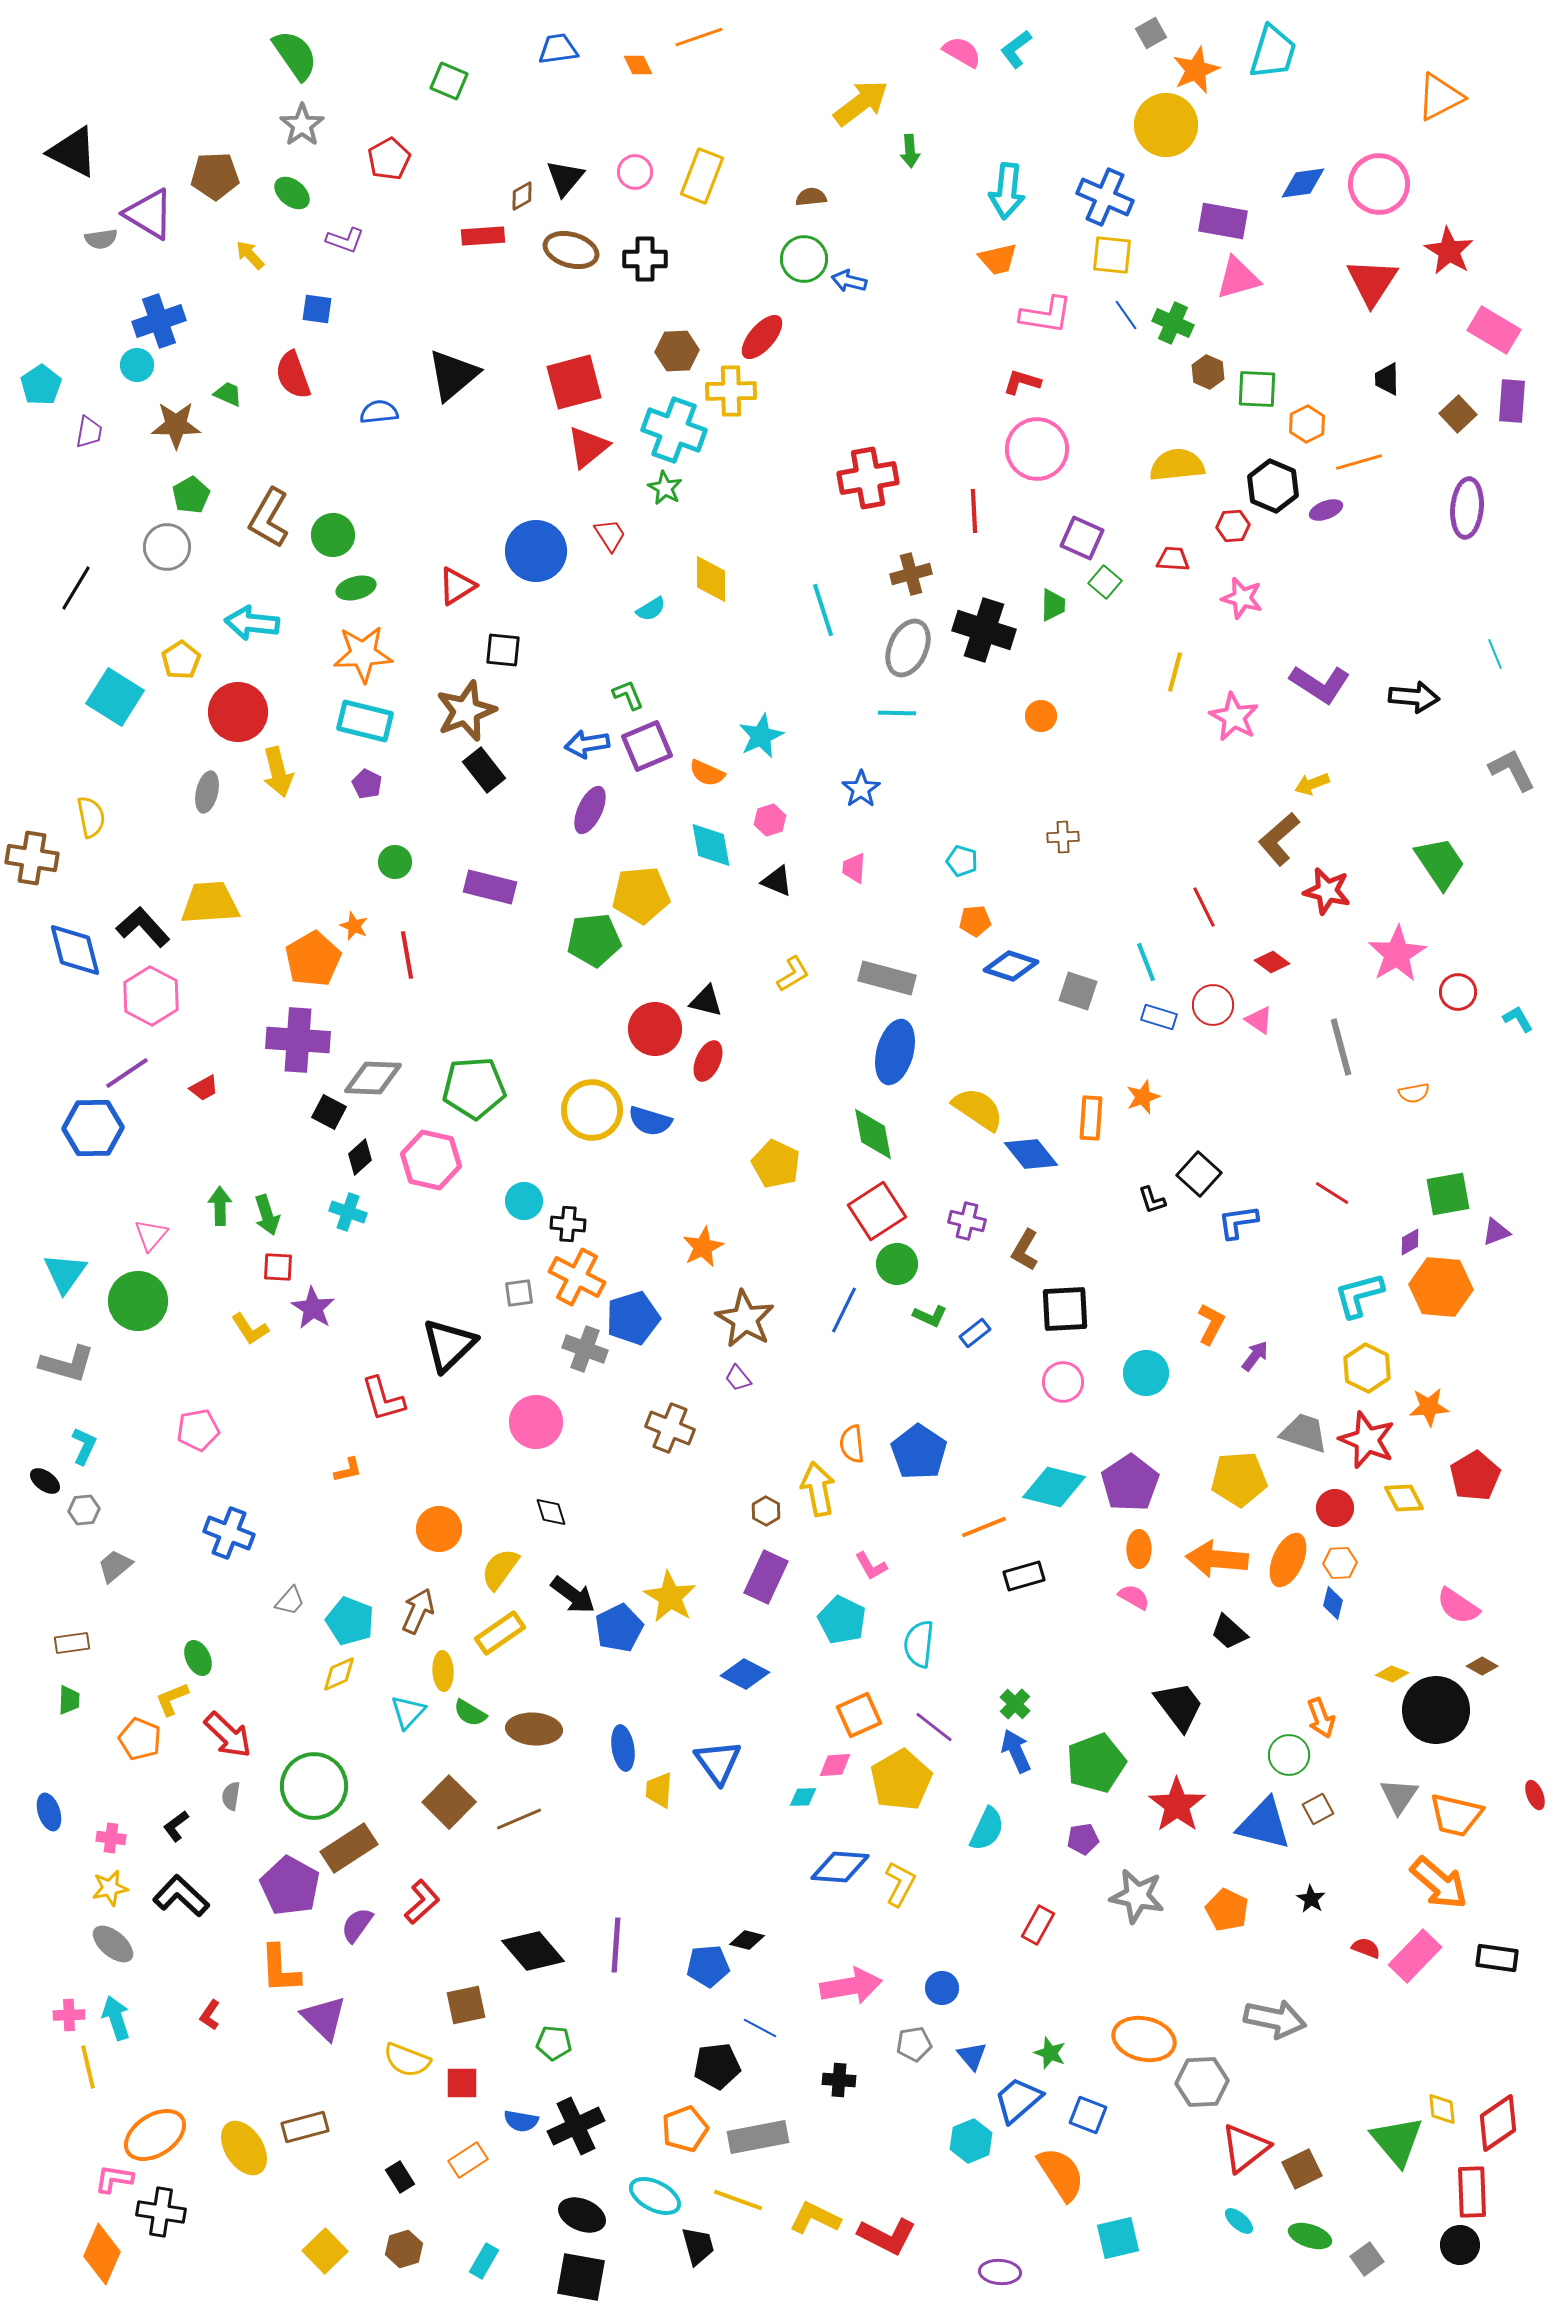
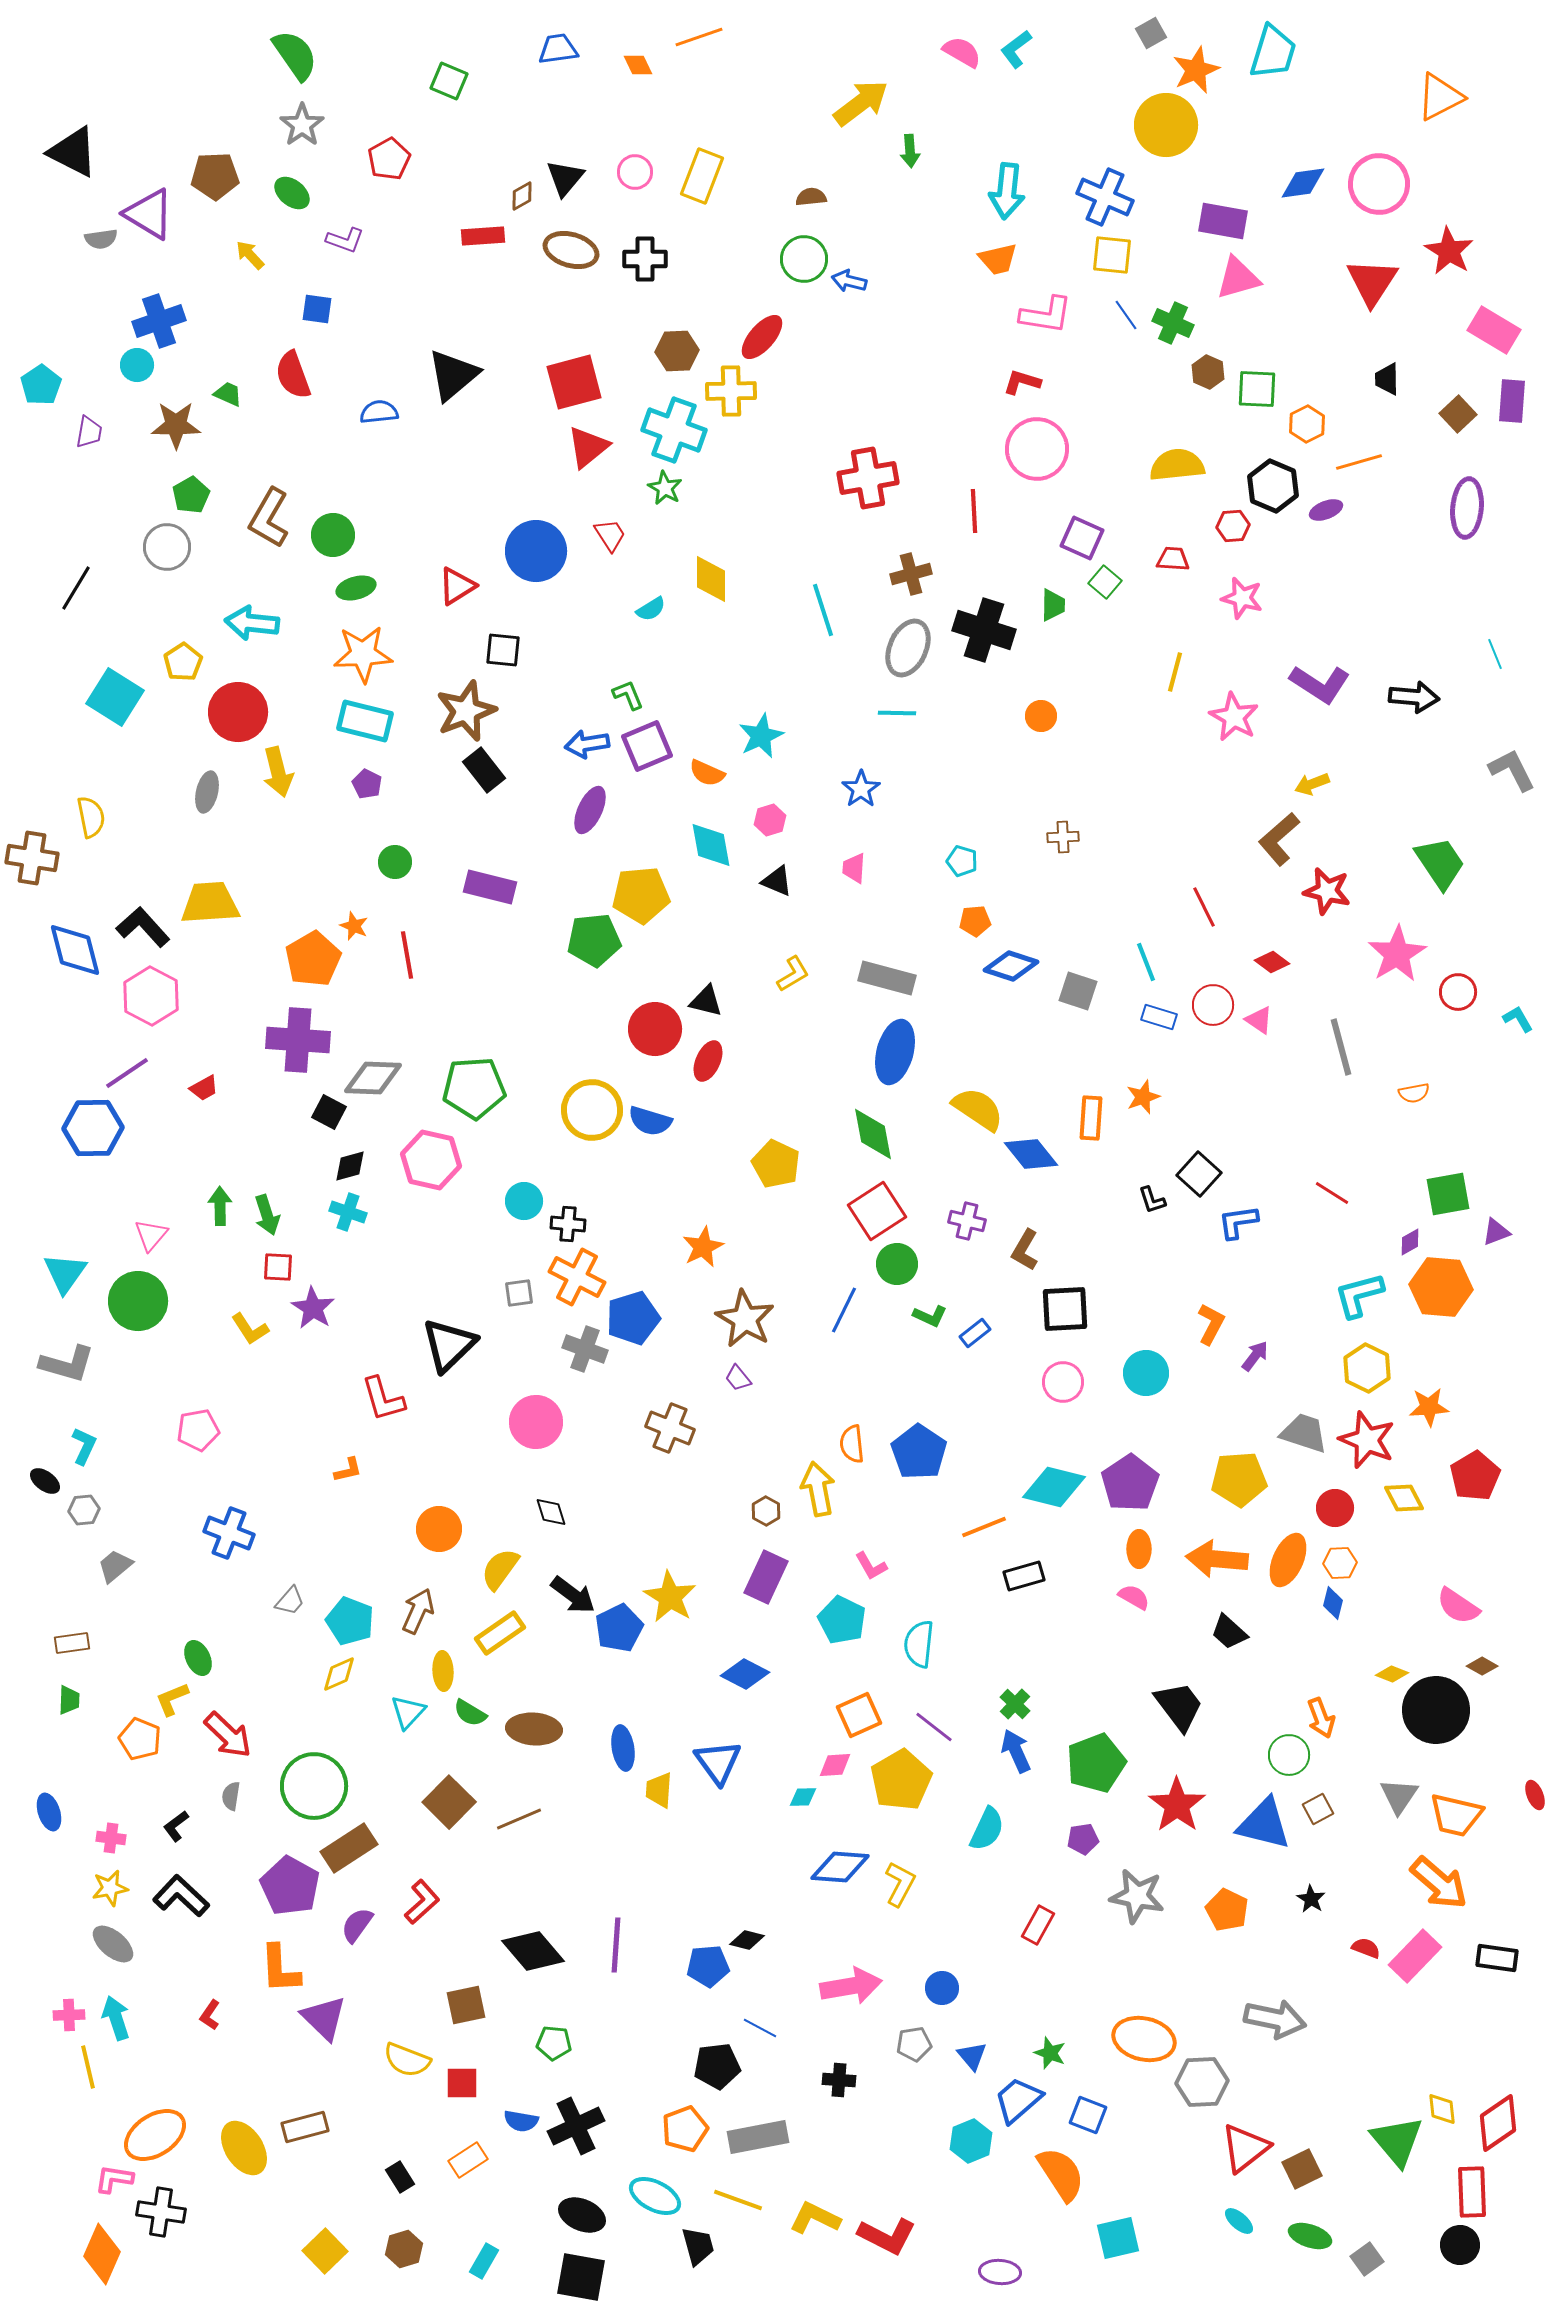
yellow pentagon at (181, 660): moved 2 px right, 2 px down
black diamond at (360, 1157): moved 10 px left, 9 px down; rotated 27 degrees clockwise
